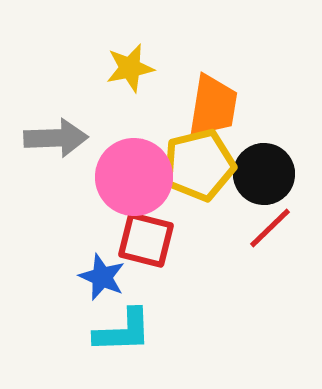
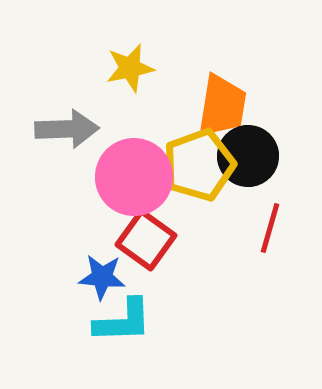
orange trapezoid: moved 9 px right
gray arrow: moved 11 px right, 9 px up
yellow pentagon: rotated 6 degrees counterclockwise
black circle: moved 16 px left, 18 px up
red line: rotated 30 degrees counterclockwise
red square: rotated 22 degrees clockwise
blue star: rotated 18 degrees counterclockwise
cyan L-shape: moved 10 px up
